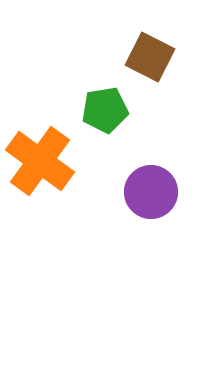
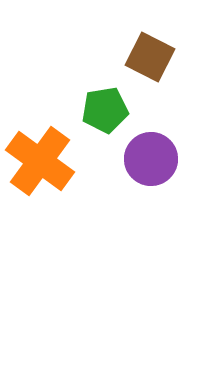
purple circle: moved 33 px up
